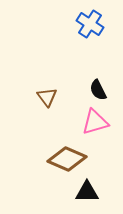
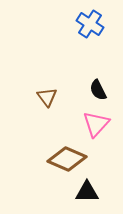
pink triangle: moved 1 px right, 2 px down; rotated 32 degrees counterclockwise
